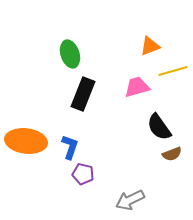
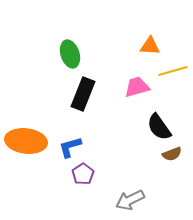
orange triangle: rotated 25 degrees clockwise
blue L-shape: rotated 125 degrees counterclockwise
purple pentagon: rotated 25 degrees clockwise
